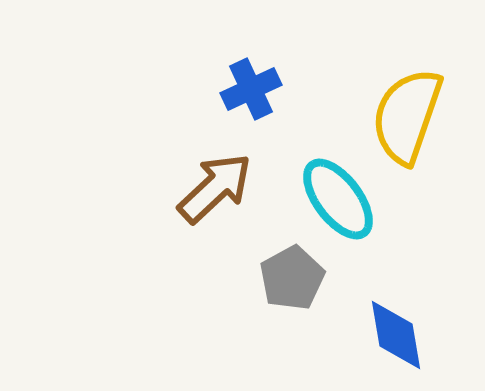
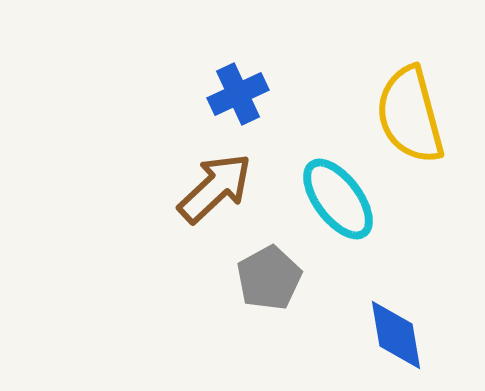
blue cross: moved 13 px left, 5 px down
yellow semicircle: moved 3 px right, 1 px up; rotated 34 degrees counterclockwise
gray pentagon: moved 23 px left
